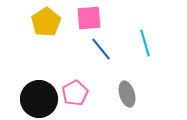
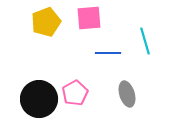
yellow pentagon: rotated 12 degrees clockwise
cyan line: moved 2 px up
blue line: moved 7 px right, 4 px down; rotated 50 degrees counterclockwise
